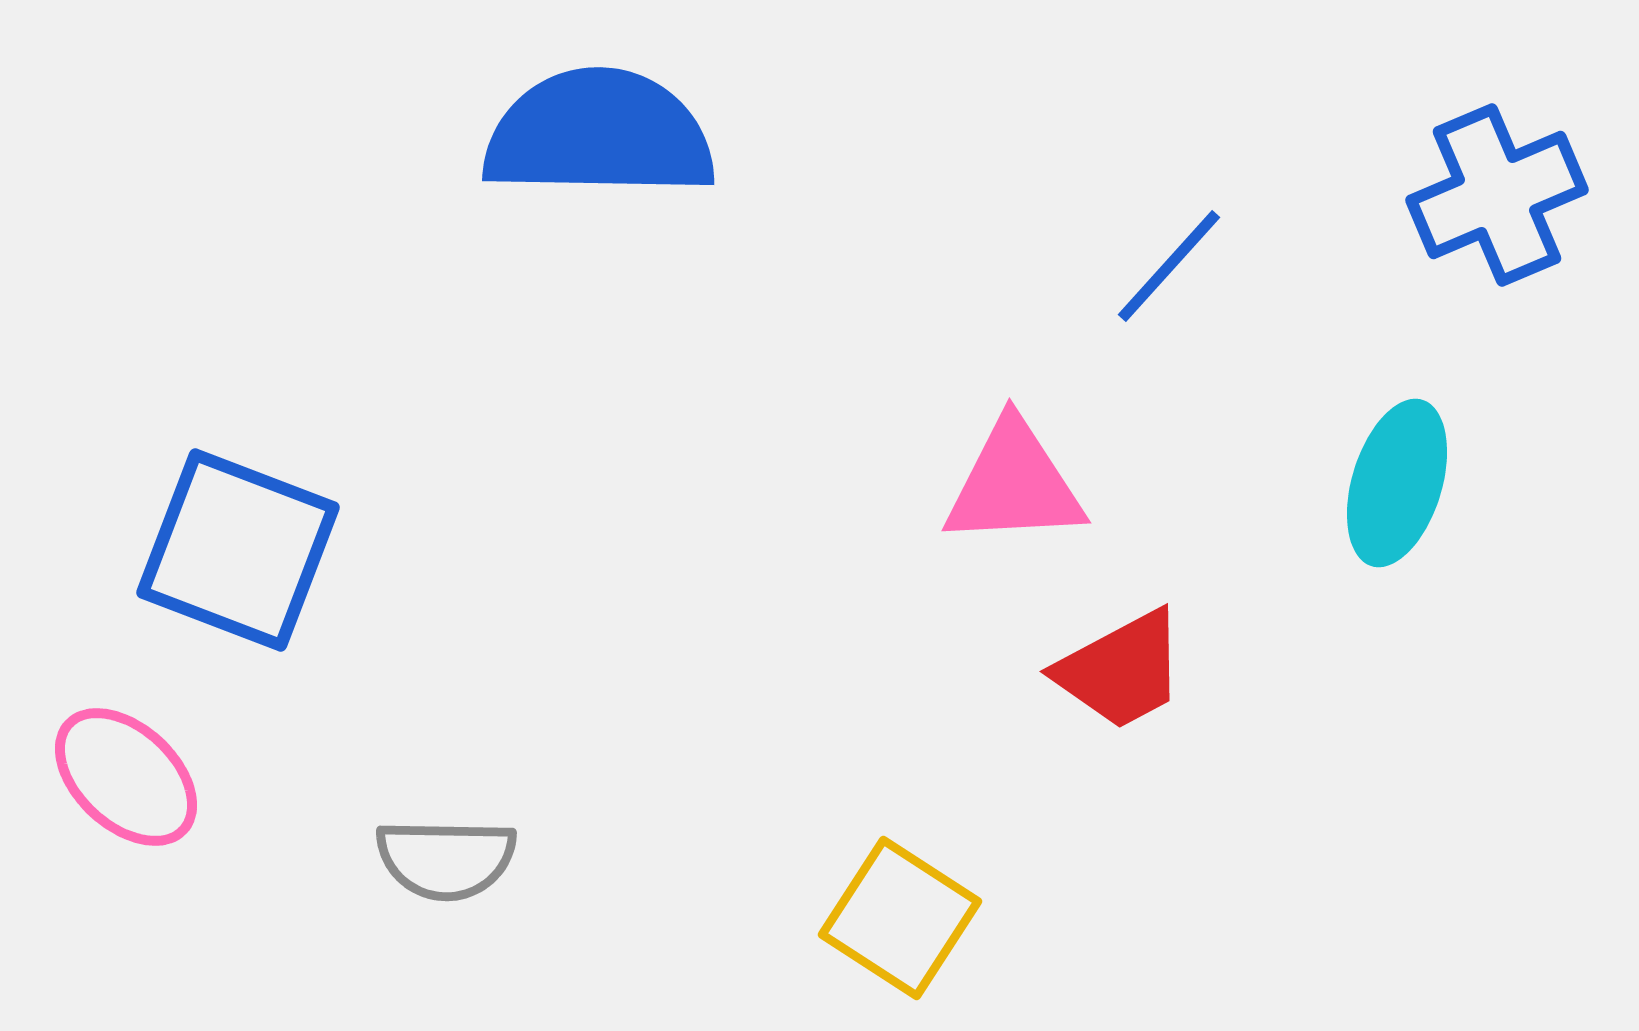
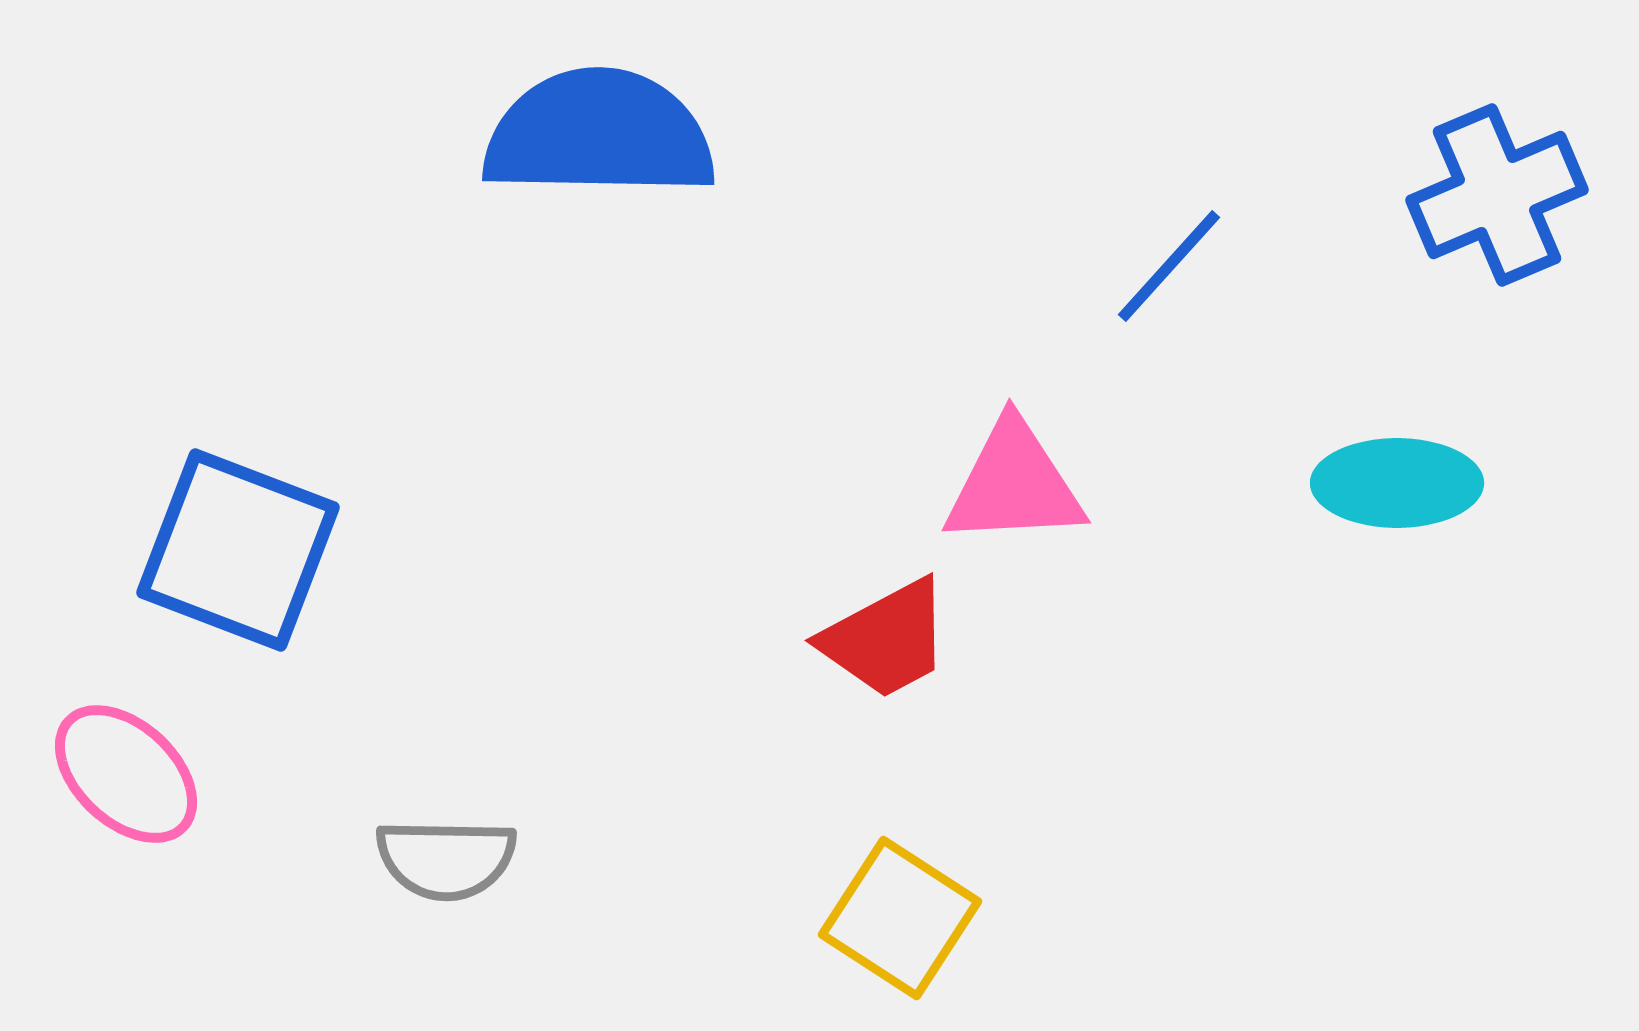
cyan ellipse: rotated 73 degrees clockwise
red trapezoid: moved 235 px left, 31 px up
pink ellipse: moved 3 px up
